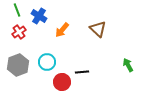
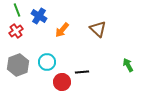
red cross: moved 3 px left, 1 px up
